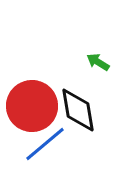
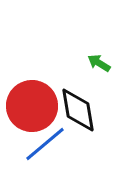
green arrow: moved 1 px right, 1 px down
